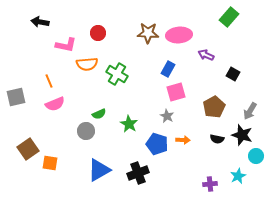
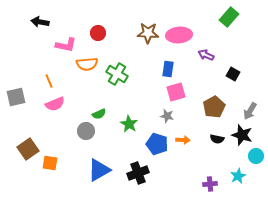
blue rectangle: rotated 21 degrees counterclockwise
gray star: rotated 16 degrees counterclockwise
